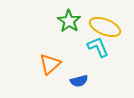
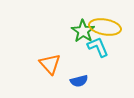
green star: moved 14 px right, 10 px down
yellow ellipse: rotated 12 degrees counterclockwise
orange triangle: rotated 30 degrees counterclockwise
